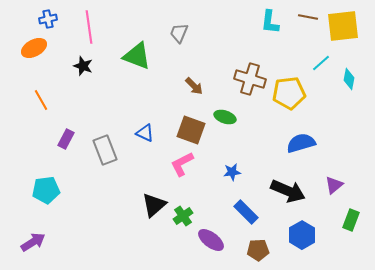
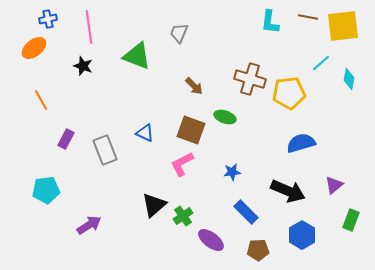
orange ellipse: rotated 10 degrees counterclockwise
purple arrow: moved 56 px right, 17 px up
